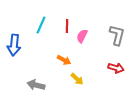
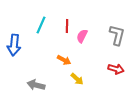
red arrow: moved 1 px down
